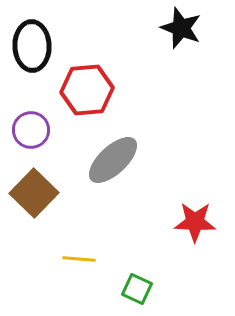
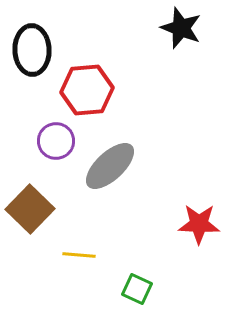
black ellipse: moved 4 px down
purple circle: moved 25 px right, 11 px down
gray ellipse: moved 3 px left, 6 px down
brown square: moved 4 px left, 16 px down
red star: moved 4 px right, 2 px down
yellow line: moved 4 px up
